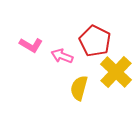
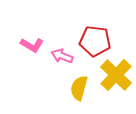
red pentagon: rotated 20 degrees counterclockwise
pink L-shape: moved 1 px right
yellow cross: moved 3 px down
